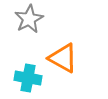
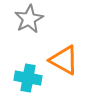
orange triangle: moved 1 px right, 2 px down
